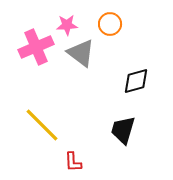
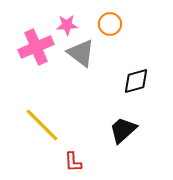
black trapezoid: rotated 32 degrees clockwise
